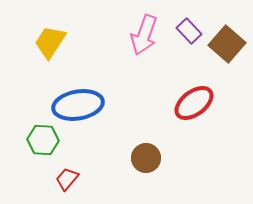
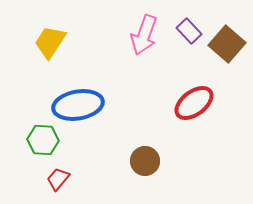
brown circle: moved 1 px left, 3 px down
red trapezoid: moved 9 px left
